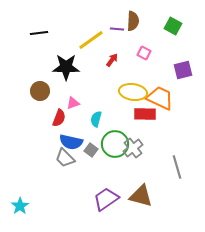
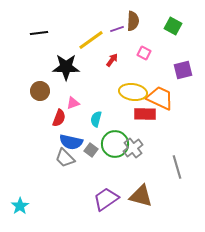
purple line: rotated 24 degrees counterclockwise
